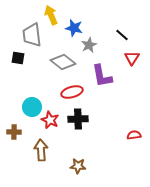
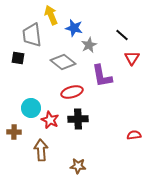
cyan circle: moved 1 px left, 1 px down
